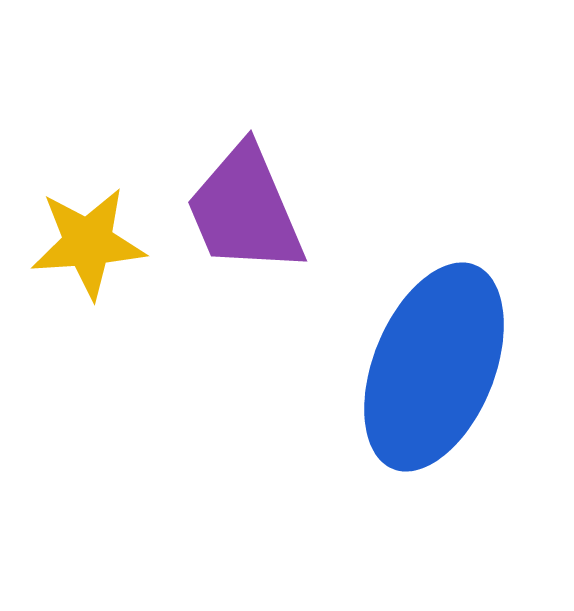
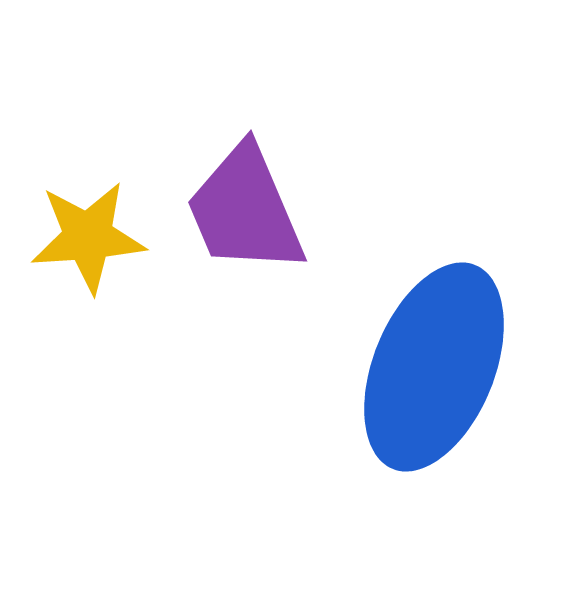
yellow star: moved 6 px up
